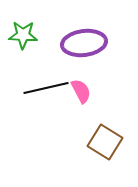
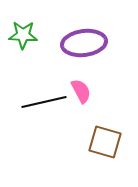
black line: moved 2 px left, 14 px down
brown square: rotated 16 degrees counterclockwise
